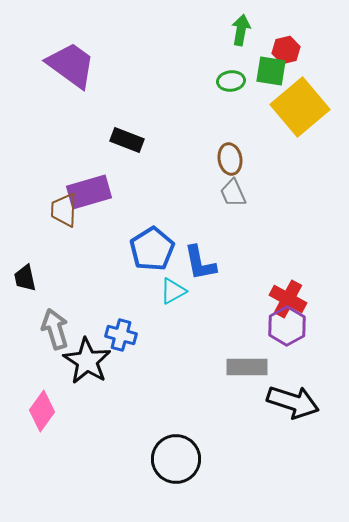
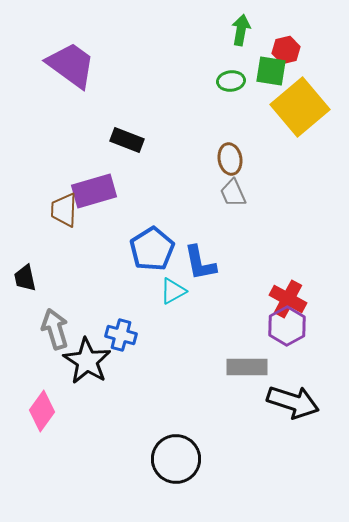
purple rectangle: moved 5 px right, 1 px up
